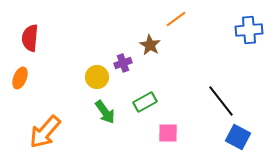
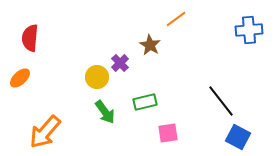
purple cross: moved 3 px left; rotated 24 degrees counterclockwise
orange ellipse: rotated 25 degrees clockwise
green rectangle: rotated 15 degrees clockwise
pink square: rotated 10 degrees counterclockwise
